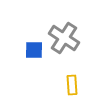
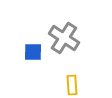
blue square: moved 1 px left, 2 px down
